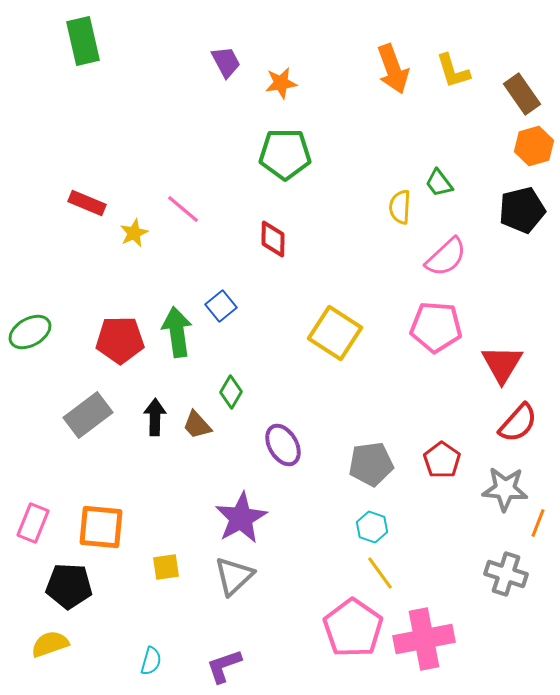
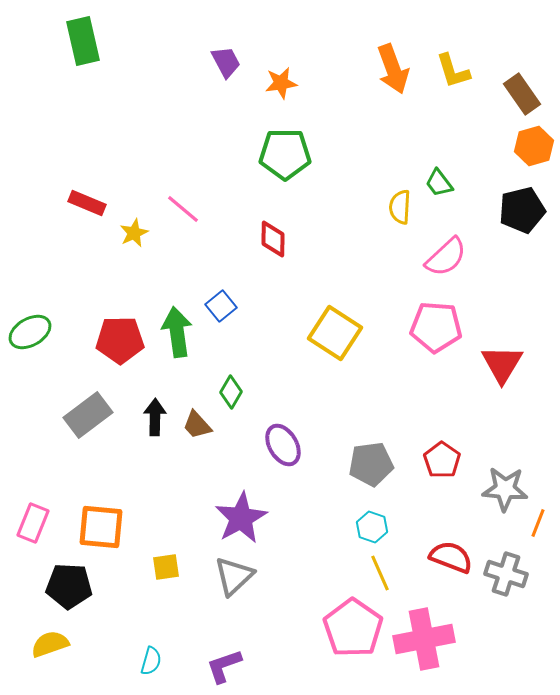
red semicircle at (518, 423): moved 67 px left, 134 px down; rotated 111 degrees counterclockwise
yellow line at (380, 573): rotated 12 degrees clockwise
